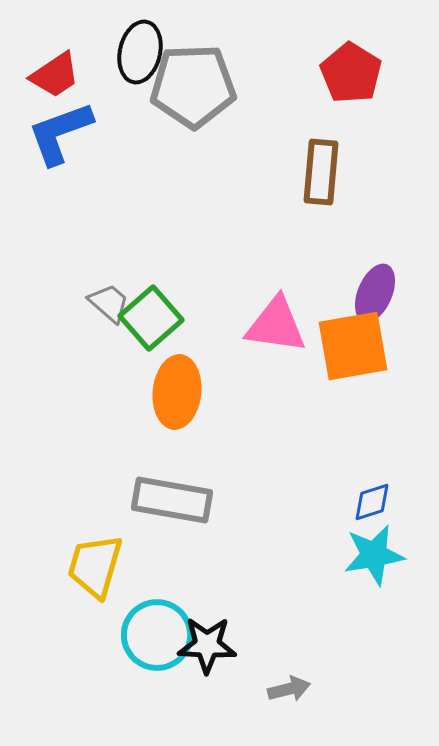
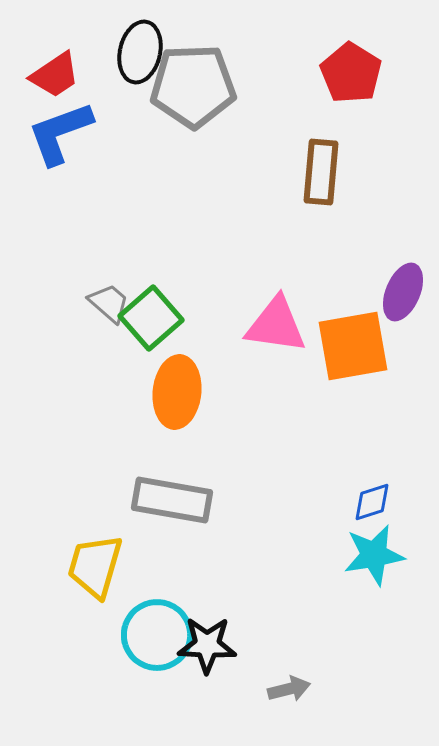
purple ellipse: moved 28 px right, 1 px up
